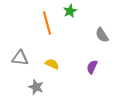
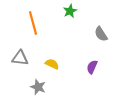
orange line: moved 14 px left
gray semicircle: moved 1 px left, 1 px up
gray star: moved 2 px right
